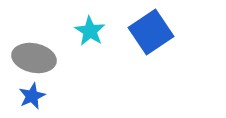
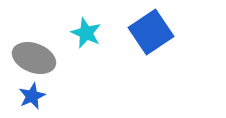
cyan star: moved 4 px left, 2 px down; rotated 8 degrees counterclockwise
gray ellipse: rotated 9 degrees clockwise
